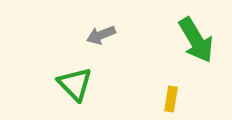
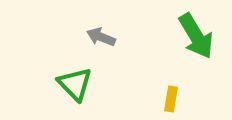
gray arrow: moved 2 px down; rotated 44 degrees clockwise
green arrow: moved 4 px up
